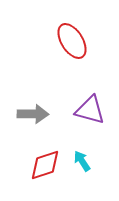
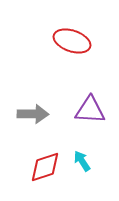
red ellipse: rotated 39 degrees counterclockwise
purple triangle: rotated 12 degrees counterclockwise
red diamond: moved 2 px down
